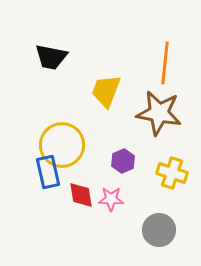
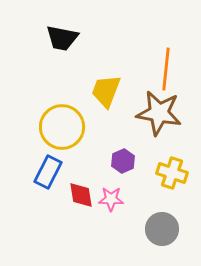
black trapezoid: moved 11 px right, 19 px up
orange line: moved 1 px right, 6 px down
yellow circle: moved 18 px up
blue rectangle: rotated 40 degrees clockwise
gray circle: moved 3 px right, 1 px up
